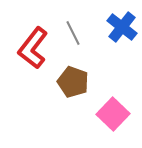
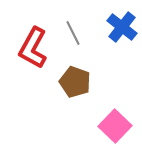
red L-shape: rotated 9 degrees counterclockwise
brown pentagon: moved 2 px right
pink square: moved 2 px right, 12 px down
